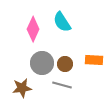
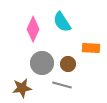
orange rectangle: moved 3 px left, 12 px up
brown circle: moved 3 px right
